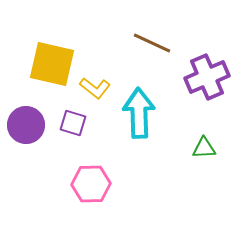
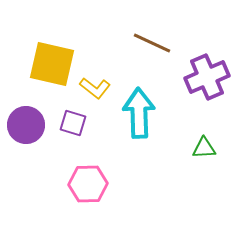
pink hexagon: moved 3 px left
